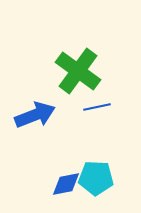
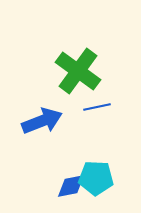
blue arrow: moved 7 px right, 6 px down
blue diamond: moved 5 px right, 2 px down
